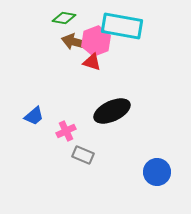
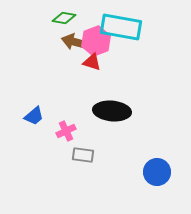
cyan rectangle: moved 1 px left, 1 px down
black ellipse: rotated 30 degrees clockwise
gray rectangle: rotated 15 degrees counterclockwise
